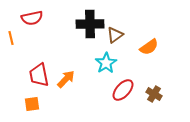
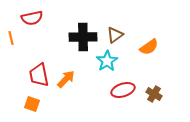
black cross: moved 7 px left, 13 px down
cyan star: moved 1 px right, 2 px up
red ellipse: rotated 30 degrees clockwise
orange square: rotated 28 degrees clockwise
